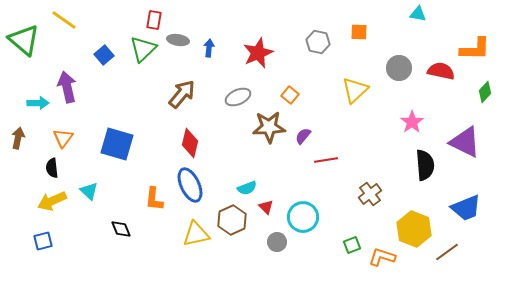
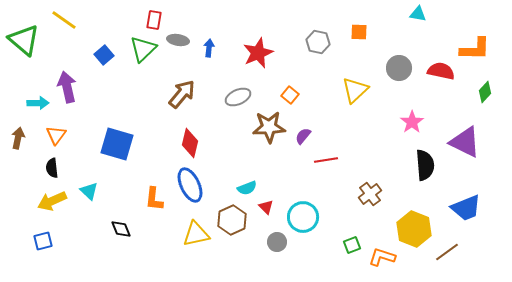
orange triangle at (63, 138): moved 7 px left, 3 px up
